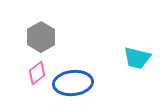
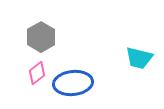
cyan trapezoid: moved 2 px right
